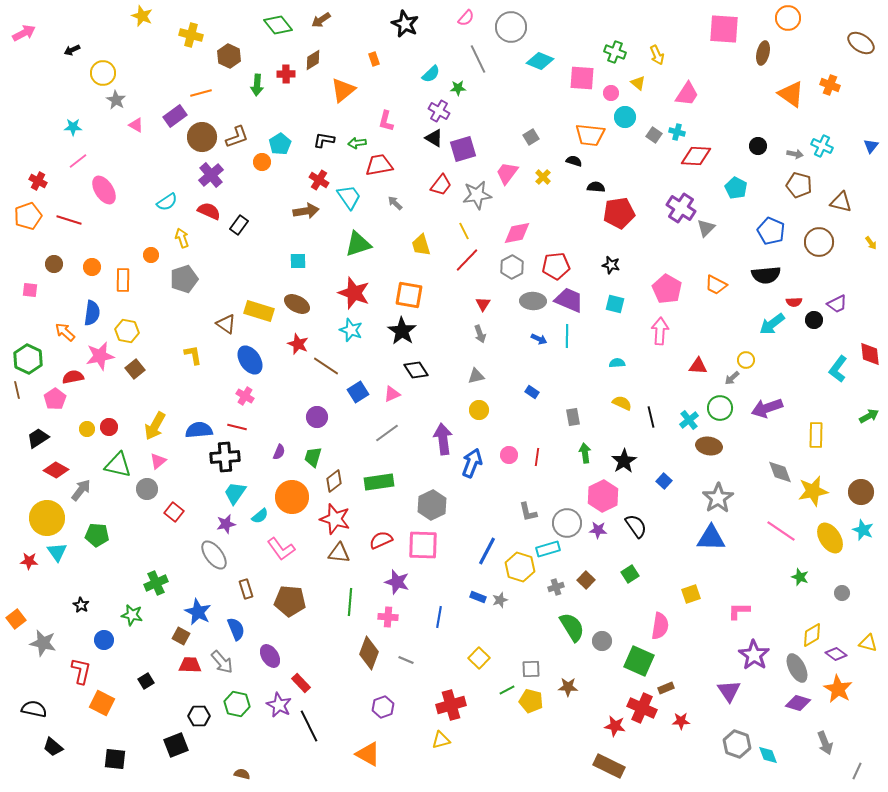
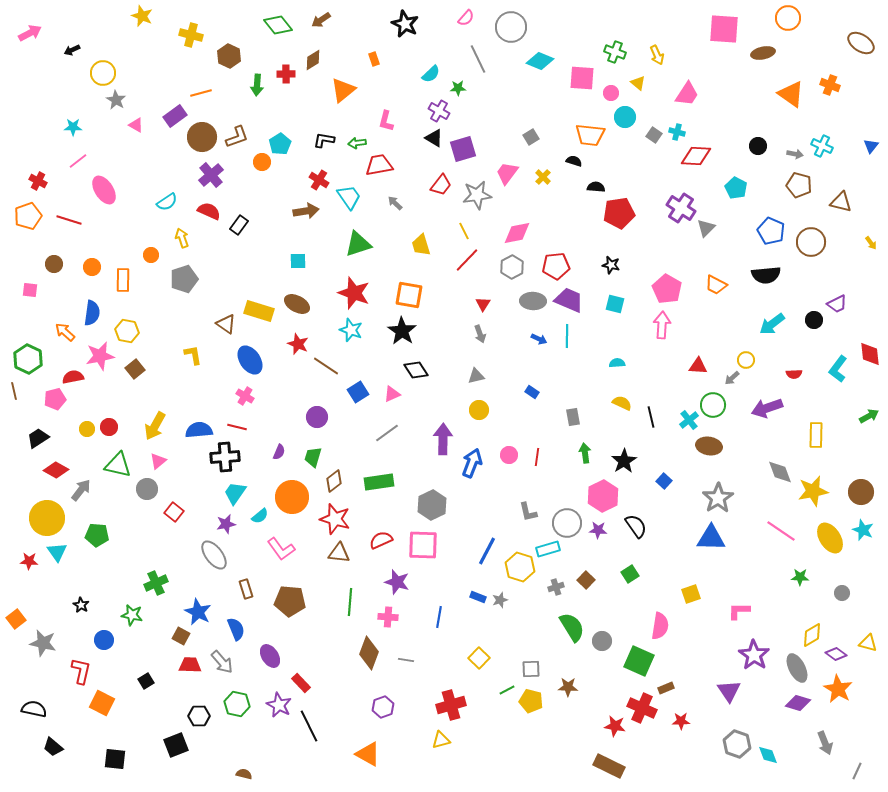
pink arrow at (24, 33): moved 6 px right
brown ellipse at (763, 53): rotated 65 degrees clockwise
brown circle at (819, 242): moved 8 px left
red semicircle at (794, 302): moved 72 px down
pink arrow at (660, 331): moved 2 px right, 6 px up
brown line at (17, 390): moved 3 px left, 1 px down
pink pentagon at (55, 399): rotated 20 degrees clockwise
green circle at (720, 408): moved 7 px left, 3 px up
purple arrow at (443, 439): rotated 8 degrees clockwise
green star at (800, 577): rotated 18 degrees counterclockwise
gray line at (406, 660): rotated 14 degrees counterclockwise
brown semicircle at (242, 774): moved 2 px right
